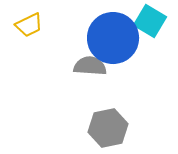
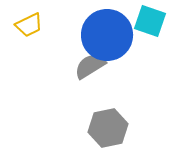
cyan square: rotated 12 degrees counterclockwise
blue circle: moved 6 px left, 3 px up
gray semicircle: rotated 36 degrees counterclockwise
